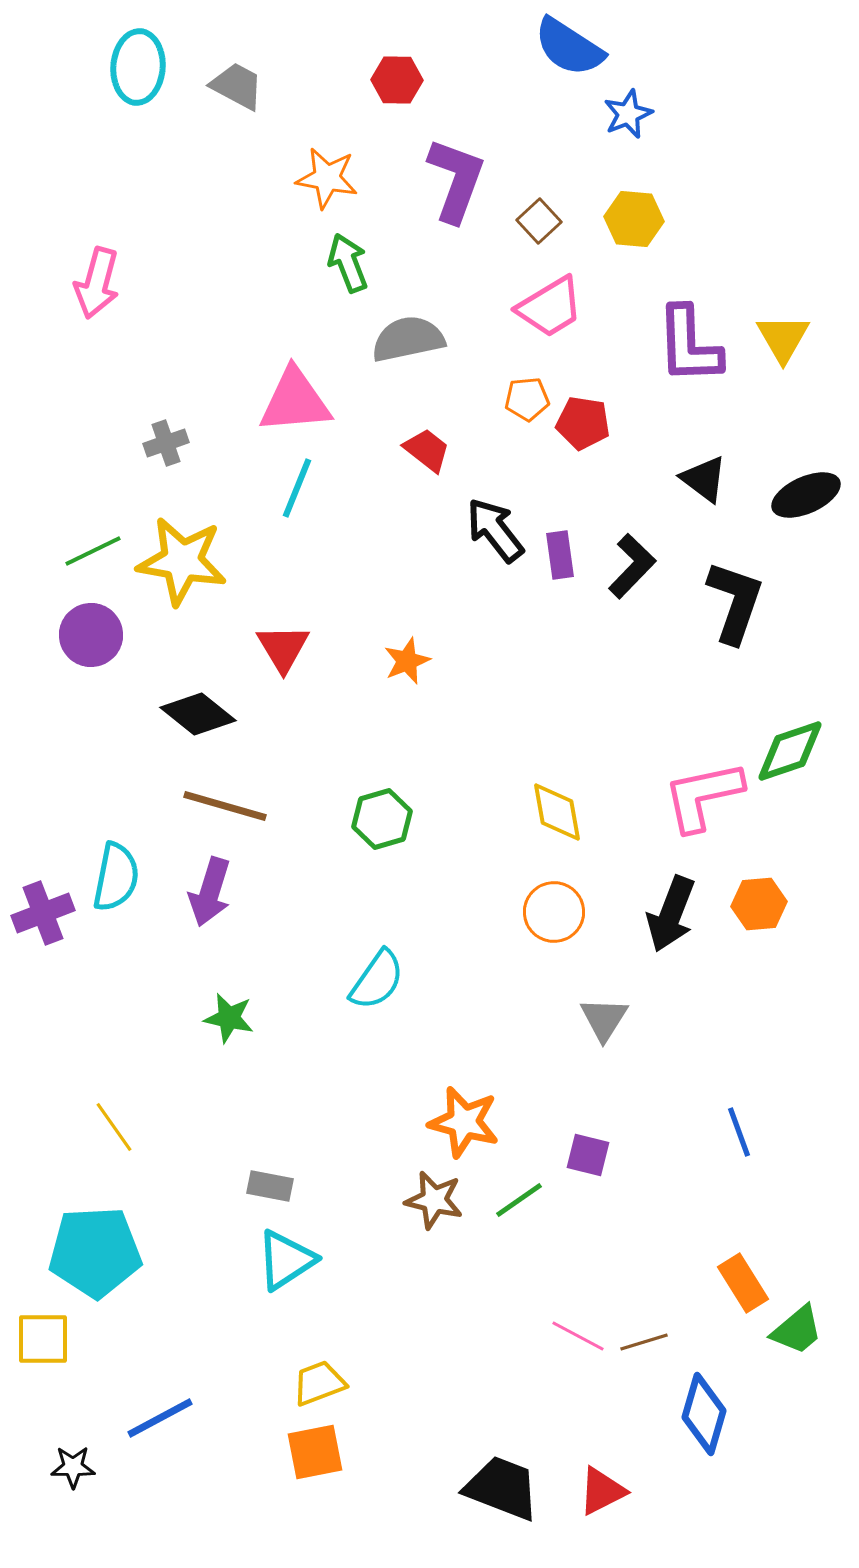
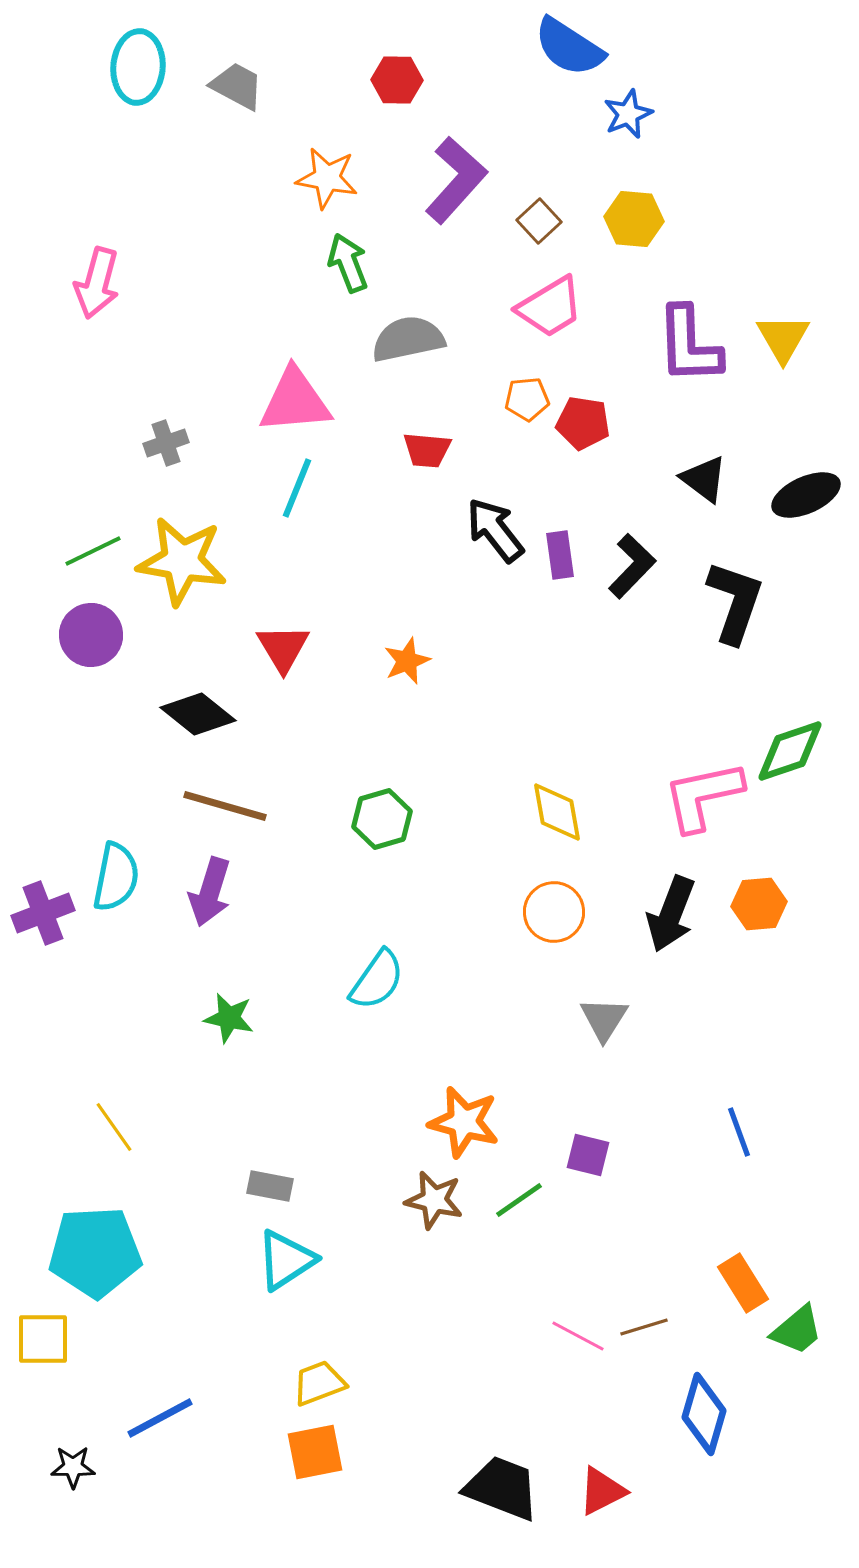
purple L-shape at (456, 180): rotated 22 degrees clockwise
red trapezoid at (427, 450): rotated 147 degrees clockwise
brown line at (644, 1342): moved 15 px up
